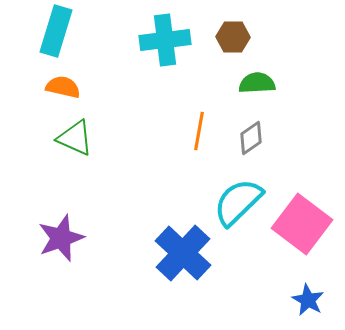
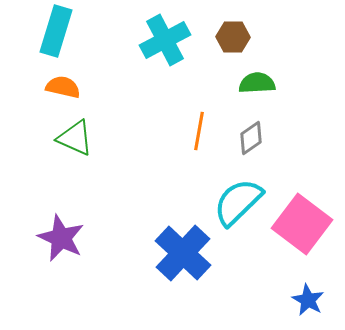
cyan cross: rotated 21 degrees counterclockwise
purple star: rotated 27 degrees counterclockwise
